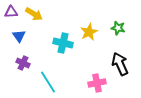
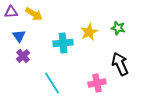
cyan cross: rotated 18 degrees counterclockwise
purple cross: moved 7 px up; rotated 24 degrees clockwise
cyan line: moved 4 px right, 1 px down
